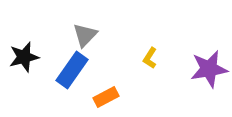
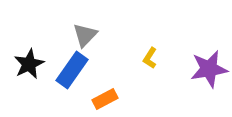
black star: moved 5 px right, 7 px down; rotated 12 degrees counterclockwise
orange rectangle: moved 1 px left, 2 px down
